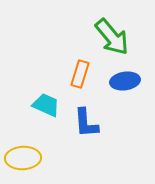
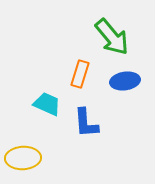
cyan trapezoid: moved 1 px right, 1 px up
